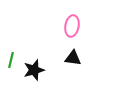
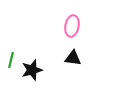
black star: moved 2 px left
